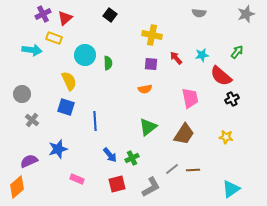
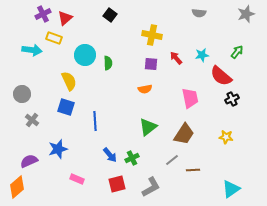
gray line: moved 9 px up
